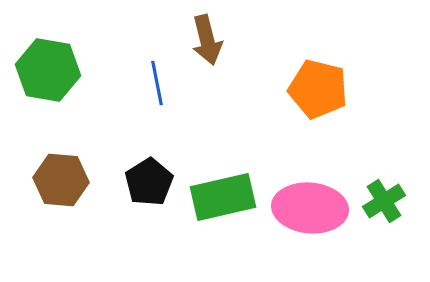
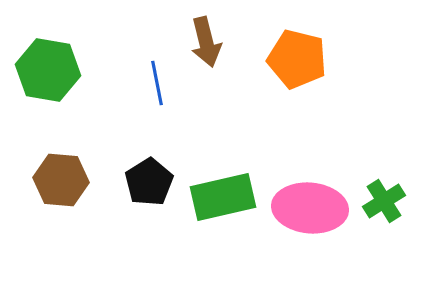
brown arrow: moved 1 px left, 2 px down
orange pentagon: moved 21 px left, 30 px up
